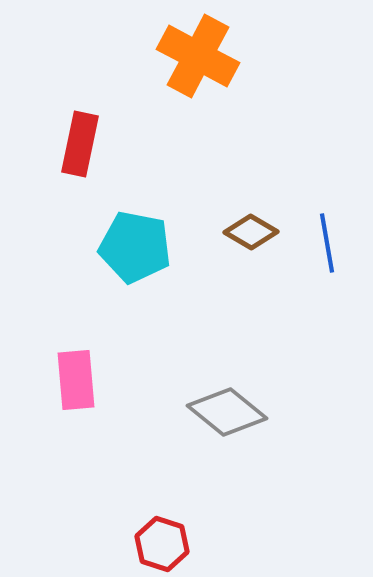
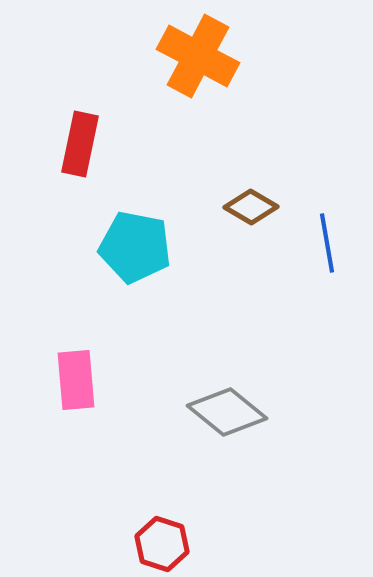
brown diamond: moved 25 px up
